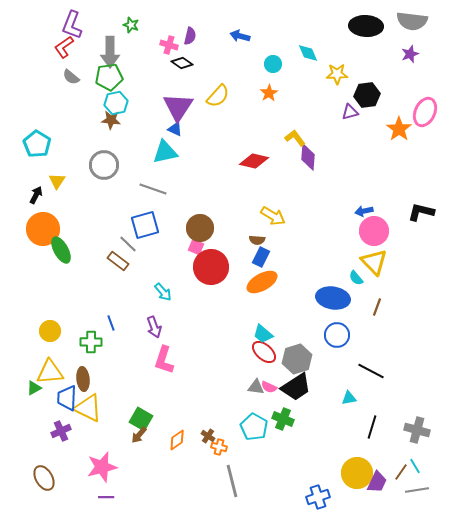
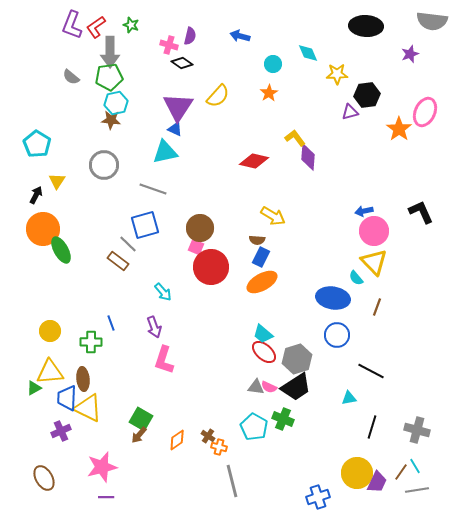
gray semicircle at (412, 21): moved 20 px right
red L-shape at (64, 47): moved 32 px right, 20 px up
black L-shape at (421, 212): rotated 52 degrees clockwise
